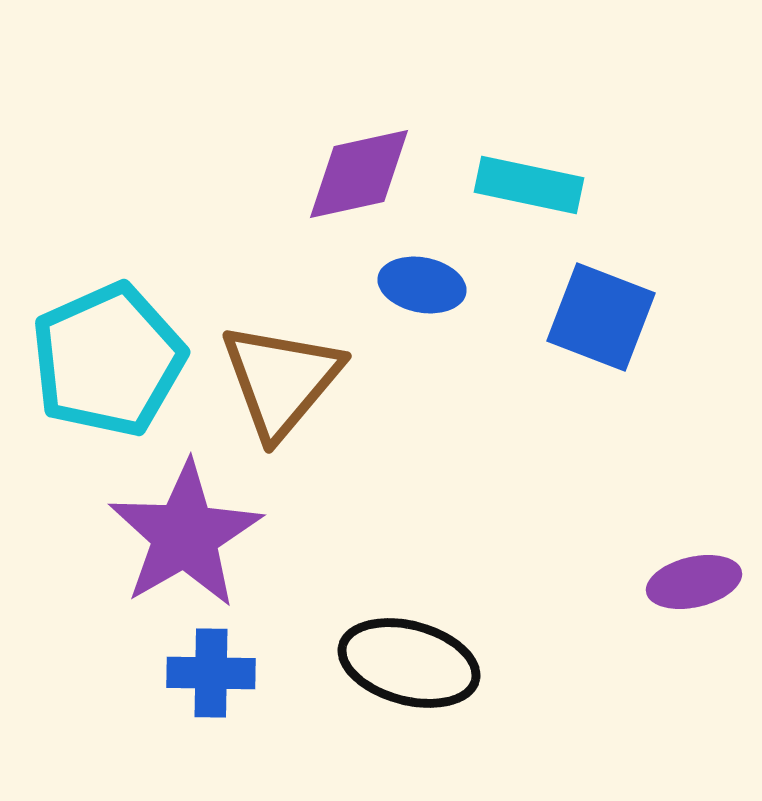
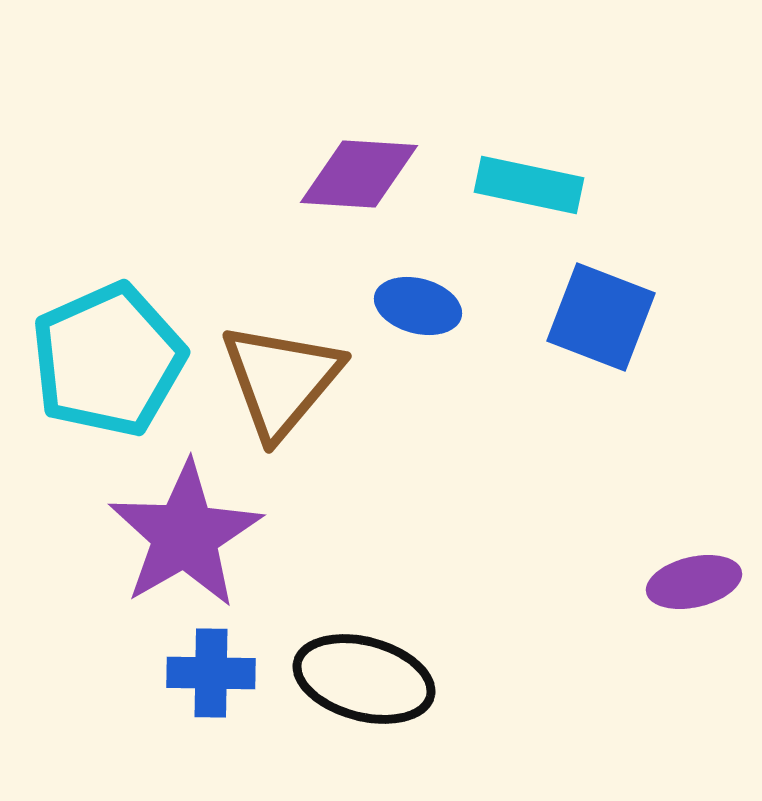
purple diamond: rotated 16 degrees clockwise
blue ellipse: moved 4 px left, 21 px down; rotated 4 degrees clockwise
black ellipse: moved 45 px left, 16 px down
